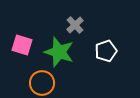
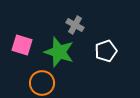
gray cross: rotated 18 degrees counterclockwise
